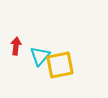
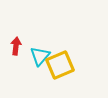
yellow square: rotated 12 degrees counterclockwise
